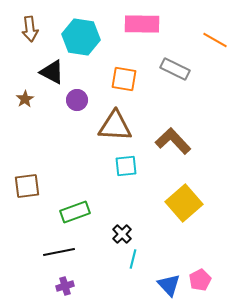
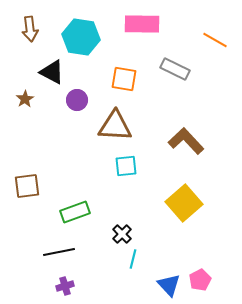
brown L-shape: moved 13 px right
